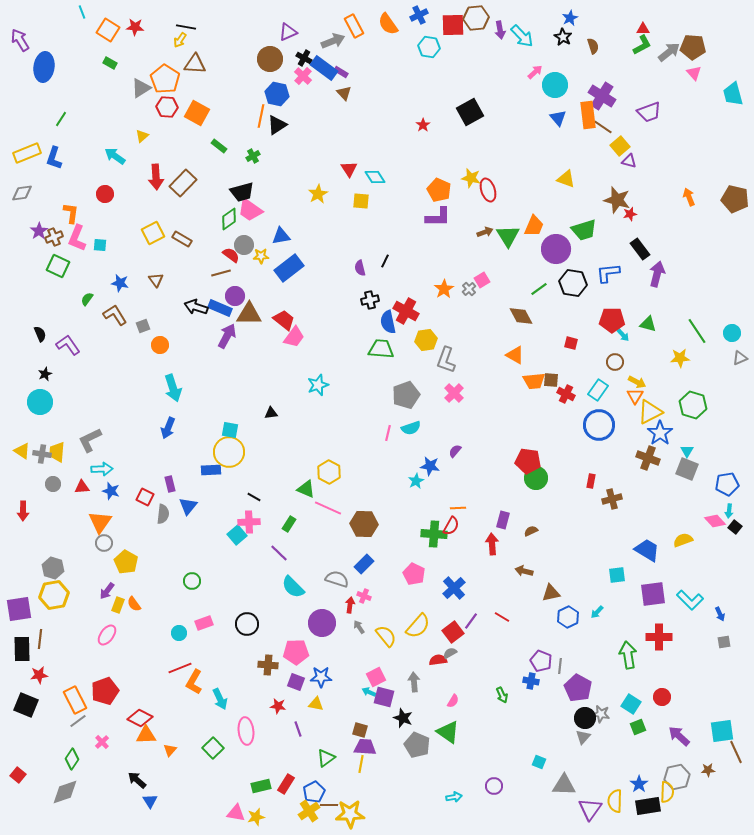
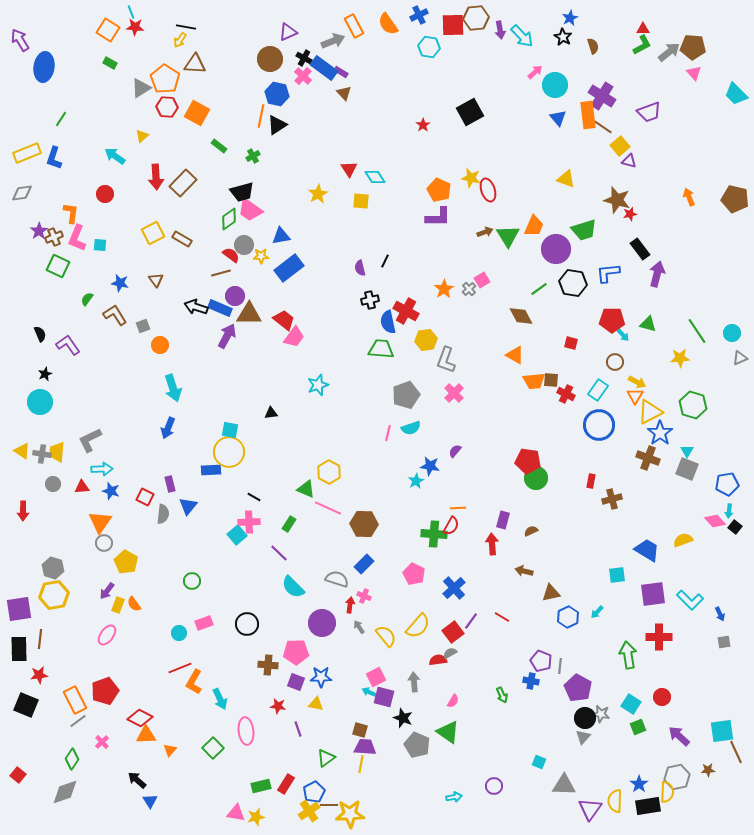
cyan line at (82, 12): moved 49 px right
cyan trapezoid at (733, 94): moved 3 px right; rotated 30 degrees counterclockwise
black rectangle at (22, 649): moved 3 px left
